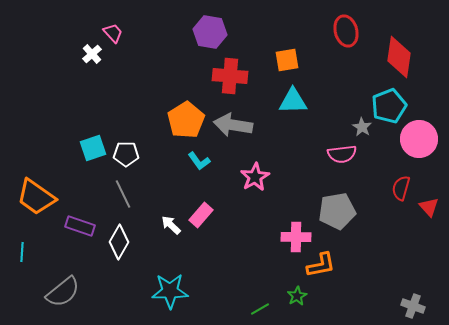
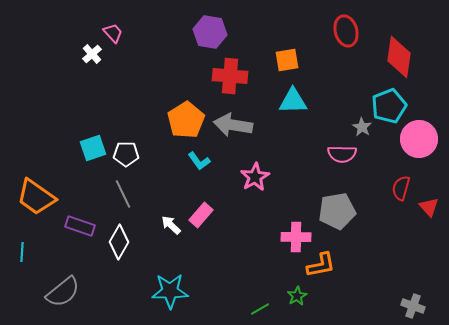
pink semicircle: rotated 8 degrees clockwise
